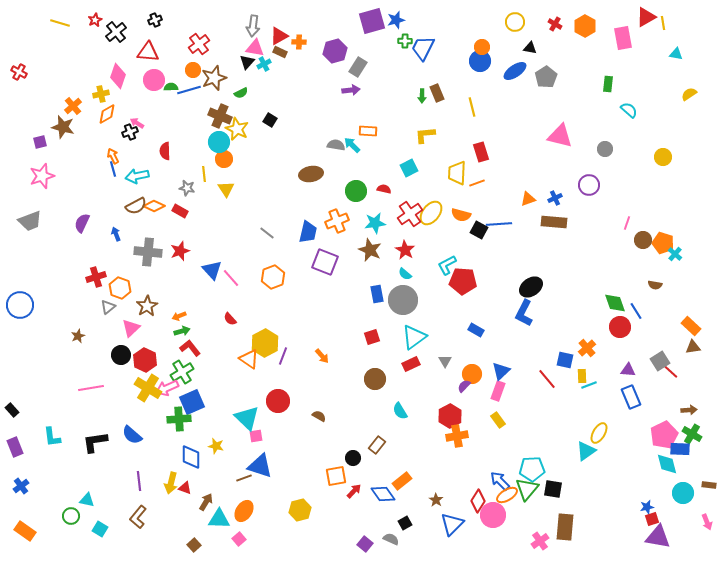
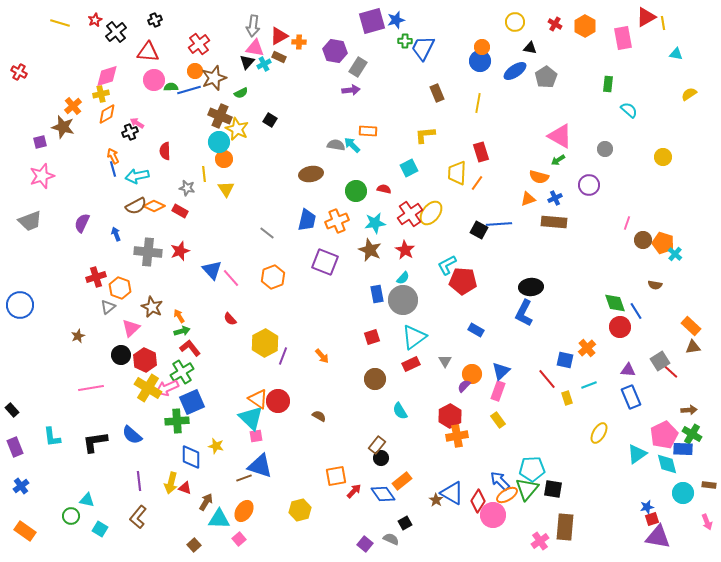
purple hexagon at (335, 51): rotated 25 degrees clockwise
brown rectangle at (280, 52): moved 1 px left, 5 px down
orange circle at (193, 70): moved 2 px right, 1 px down
pink diamond at (118, 76): moved 11 px left; rotated 55 degrees clockwise
green arrow at (422, 96): moved 136 px right, 64 px down; rotated 56 degrees clockwise
yellow line at (472, 107): moved 6 px right, 4 px up; rotated 24 degrees clockwise
pink triangle at (560, 136): rotated 16 degrees clockwise
orange line at (477, 183): rotated 35 degrees counterclockwise
orange semicircle at (461, 215): moved 78 px right, 38 px up
blue trapezoid at (308, 232): moved 1 px left, 12 px up
cyan semicircle at (405, 274): moved 2 px left, 4 px down; rotated 88 degrees counterclockwise
black ellipse at (531, 287): rotated 30 degrees clockwise
brown star at (147, 306): moved 5 px right, 1 px down; rotated 15 degrees counterclockwise
orange arrow at (179, 316): rotated 80 degrees clockwise
orange triangle at (249, 359): moved 9 px right, 40 px down
yellow rectangle at (582, 376): moved 15 px left, 22 px down; rotated 16 degrees counterclockwise
cyan triangle at (247, 418): moved 4 px right
green cross at (179, 419): moved 2 px left, 2 px down
blue rectangle at (680, 449): moved 3 px right
cyan triangle at (586, 451): moved 51 px right, 3 px down
black circle at (353, 458): moved 28 px right
blue triangle at (452, 524): moved 31 px up; rotated 45 degrees counterclockwise
